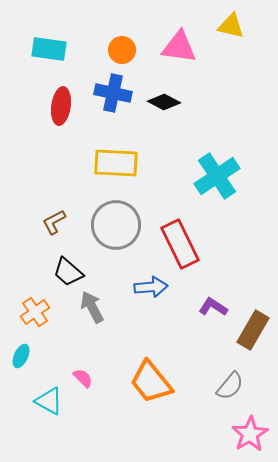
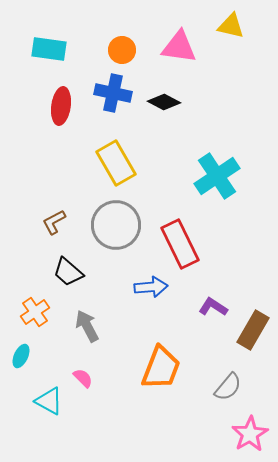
yellow rectangle: rotated 57 degrees clockwise
gray arrow: moved 5 px left, 19 px down
orange trapezoid: moved 10 px right, 14 px up; rotated 120 degrees counterclockwise
gray semicircle: moved 2 px left, 1 px down
